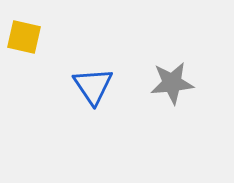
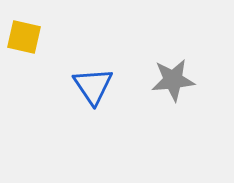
gray star: moved 1 px right, 3 px up
